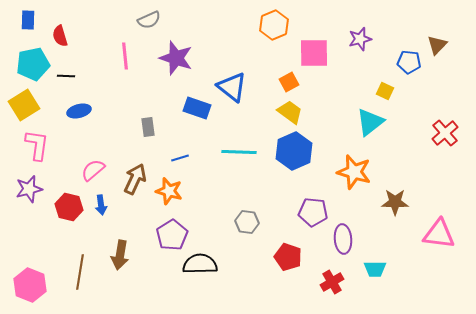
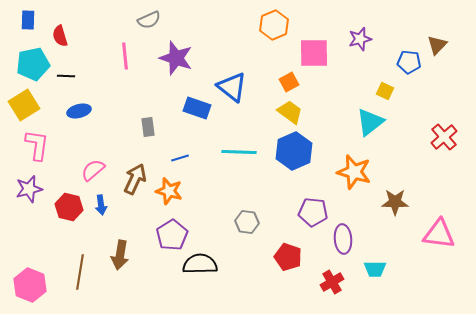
red cross at (445, 133): moved 1 px left, 4 px down
